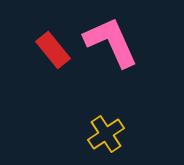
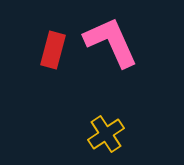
red rectangle: rotated 54 degrees clockwise
